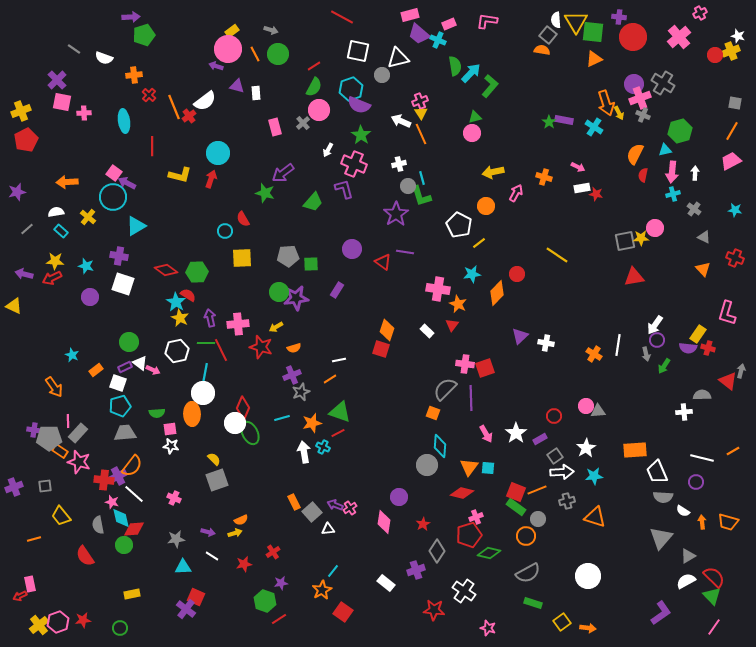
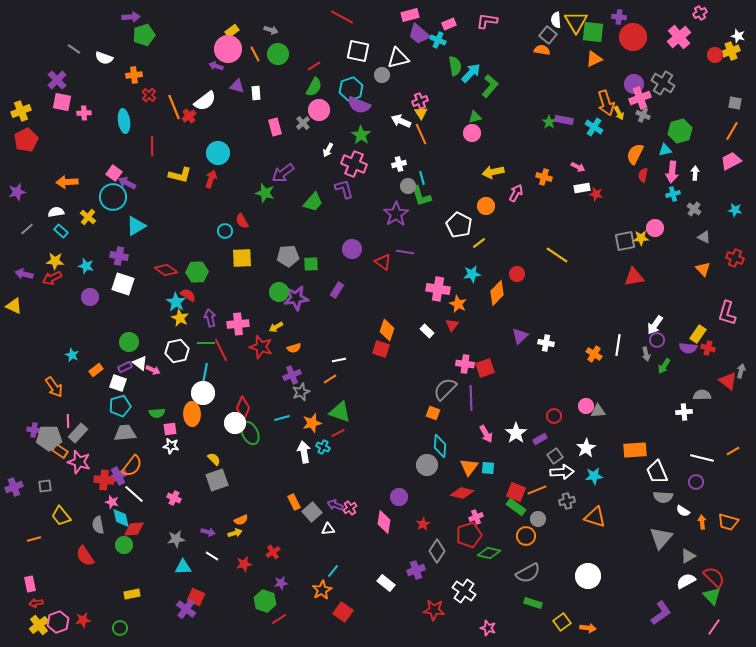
red semicircle at (243, 219): moved 1 px left, 2 px down
red arrow at (20, 596): moved 16 px right, 7 px down; rotated 16 degrees clockwise
